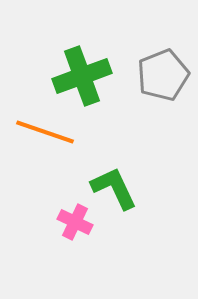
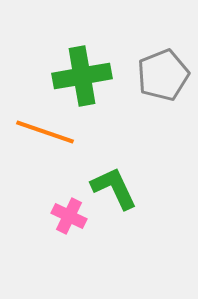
green cross: rotated 10 degrees clockwise
pink cross: moved 6 px left, 6 px up
